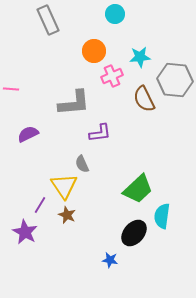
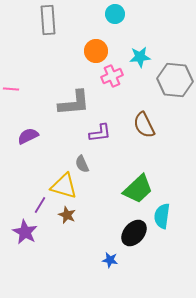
gray rectangle: rotated 20 degrees clockwise
orange circle: moved 2 px right
brown semicircle: moved 26 px down
purple semicircle: moved 2 px down
yellow triangle: rotated 40 degrees counterclockwise
